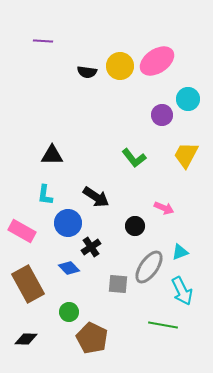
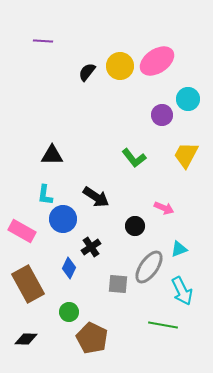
black semicircle: rotated 120 degrees clockwise
blue circle: moved 5 px left, 4 px up
cyan triangle: moved 1 px left, 3 px up
blue diamond: rotated 70 degrees clockwise
